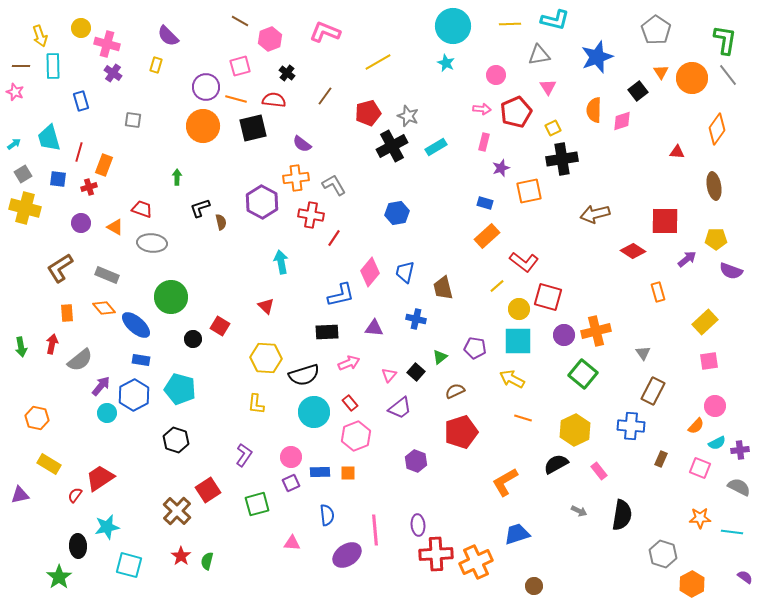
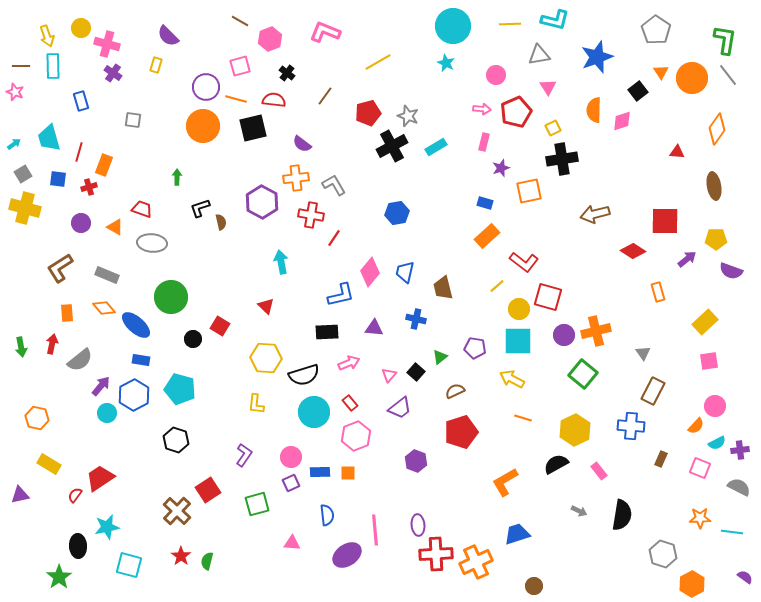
yellow arrow at (40, 36): moved 7 px right
